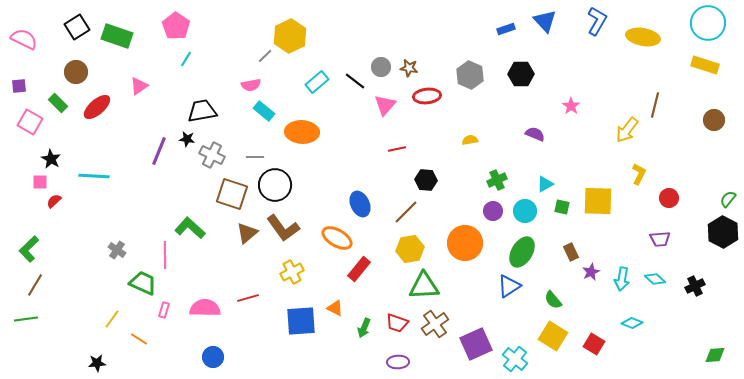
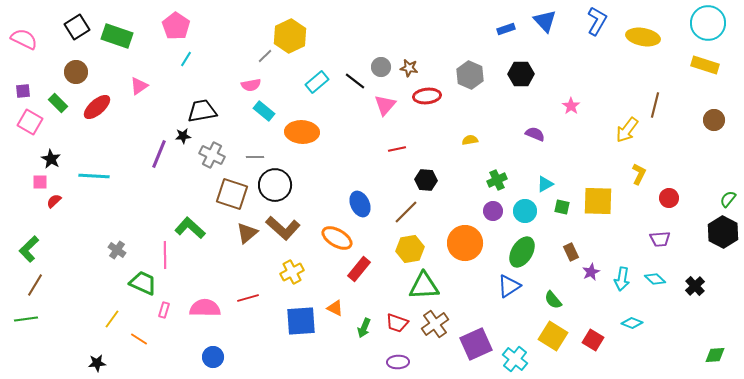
purple square at (19, 86): moved 4 px right, 5 px down
black star at (187, 139): moved 4 px left, 3 px up; rotated 14 degrees counterclockwise
purple line at (159, 151): moved 3 px down
brown L-shape at (283, 228): rotated 12 degrees counterclockwise
black cross at (695, 286): rotated 18 degrees counterclockwise
red square at (594, 344): moved 1 px left, 4 px up
